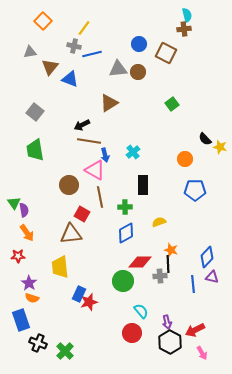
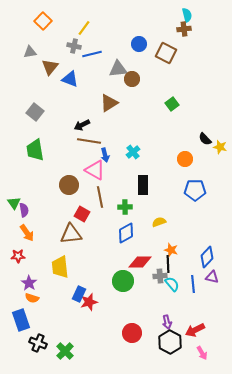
brown circle at (138, 72): moved 6 px left, 7 px down
cyan semicircle at (141, 311): moved 31 px right, 27 px up
